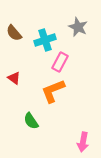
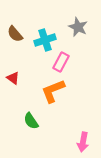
brown semicircle: moved 1 px right, 1 px down
pink rectangle: moved 1 px right
red triangle: moved 1 px left
